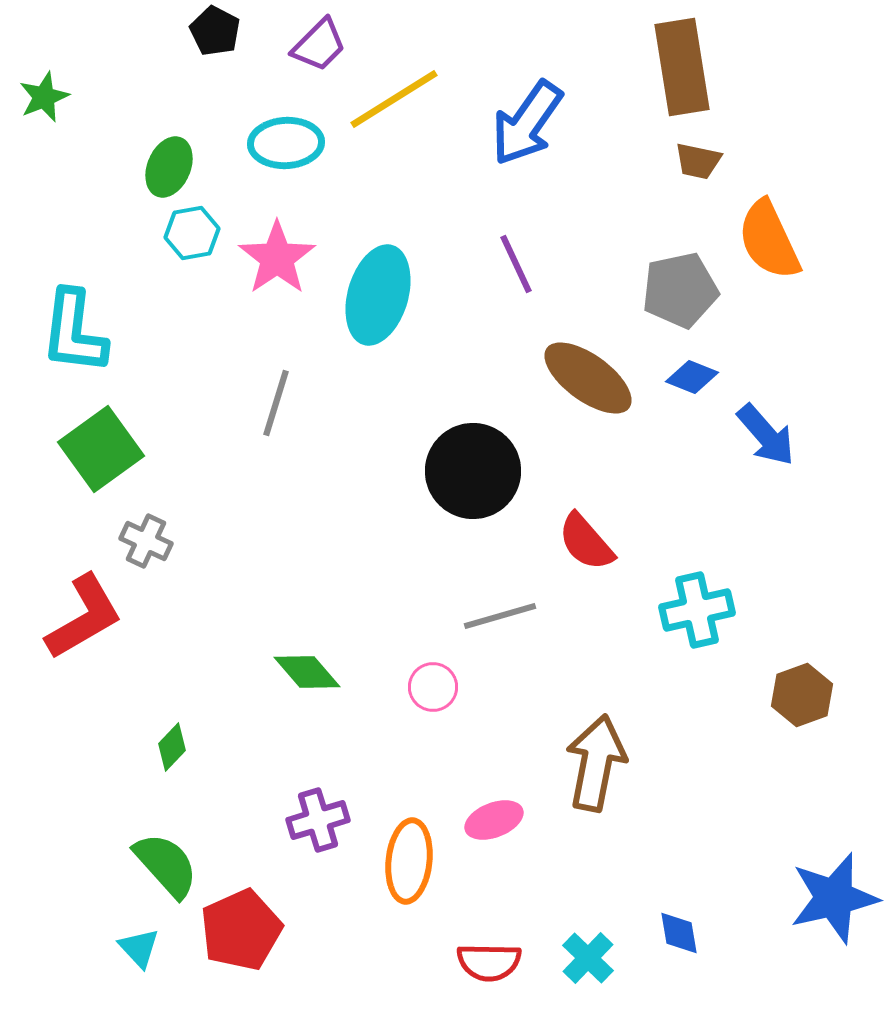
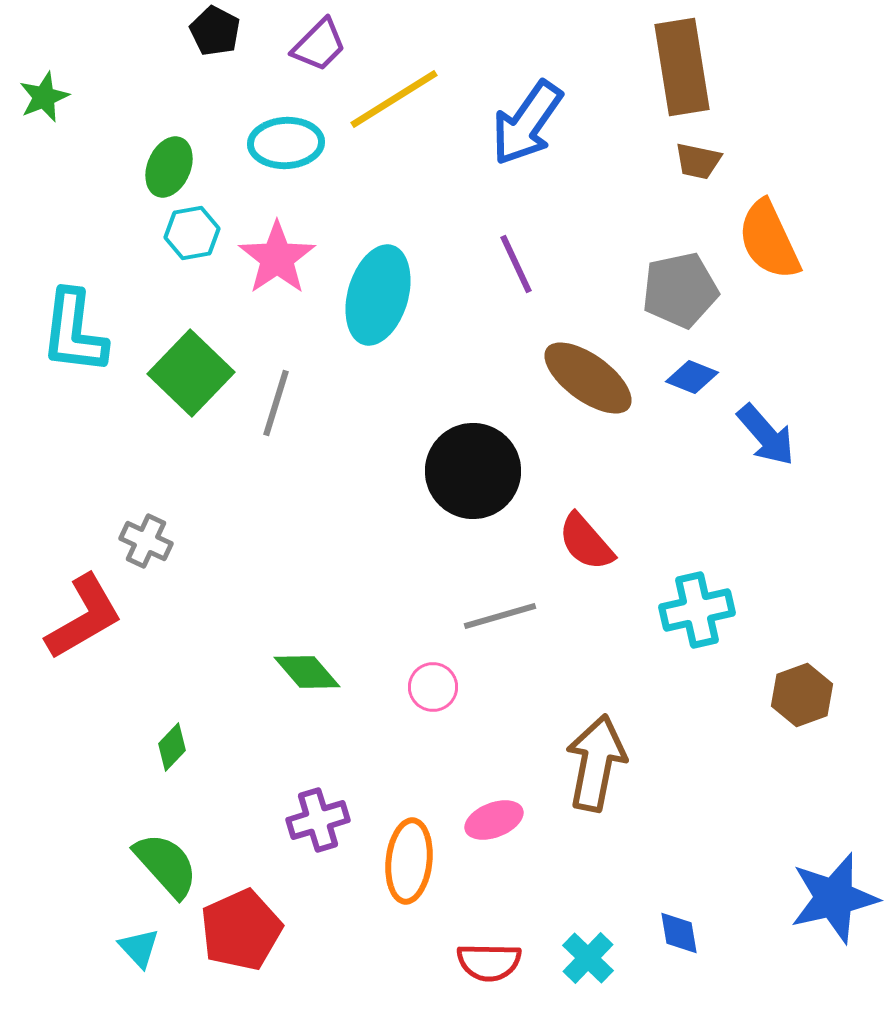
green square at (101, 449): moved 90 px right, 76 px up; rotated 10 degrees counterclockwise
